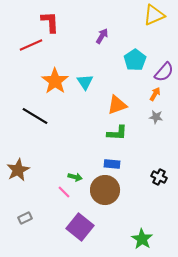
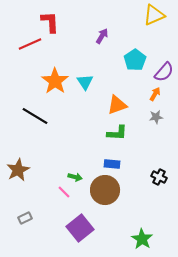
red line: moved 1 px left, 1 px up
gray star: rotated 16 degrees counterclockwise
purple square: moved 1 px down; rotated 12 degrees clockwise
